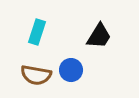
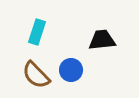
black trapezoid: moved 3 px right, 4 px down; rotated 128 degrees counterclockwise
brown semicircle: rotated 36 degrees clockwise
